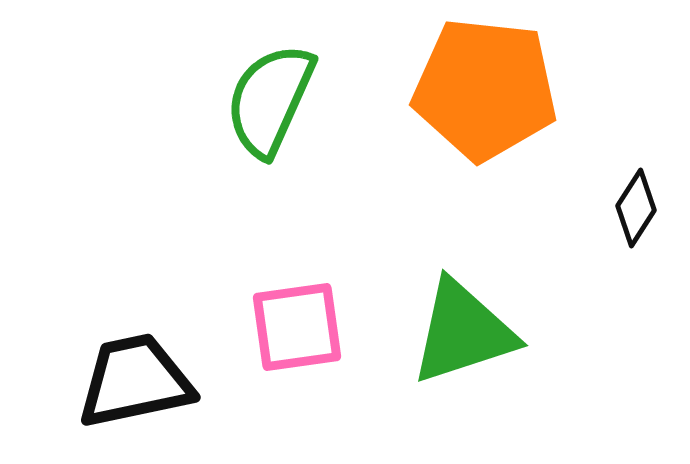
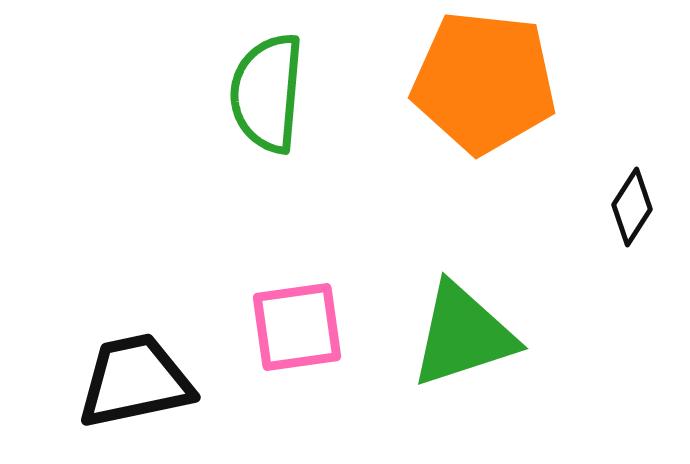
orange pentagon: moved 1 px left, 7 px up
green semicircle: moved 3 px left, 7 px up; rotated 19 degrees counterclockwise
black diamond: moved 4 px left, 1 px up
green triangle: moved 3 px down
